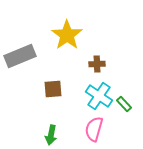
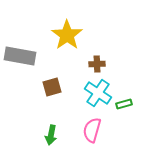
gray rectangle: rotated 32 degrees clockwise
brown square: moved 1 px left, 2 px up; rotated 12 degrees counterclockwise
cyan cross: moved 1 px left, 3 px up
green rectangle: rotated 63 degrees counterclockwise
pink semicircle: moved 2 px left, 1 px down
